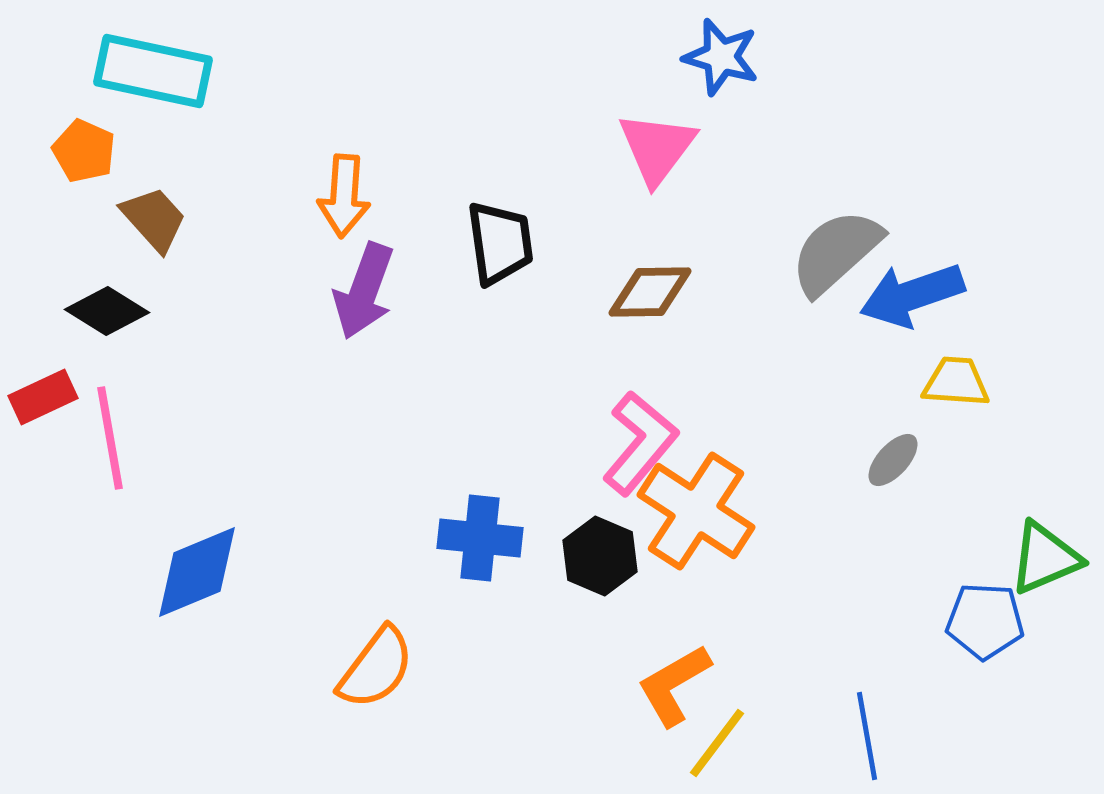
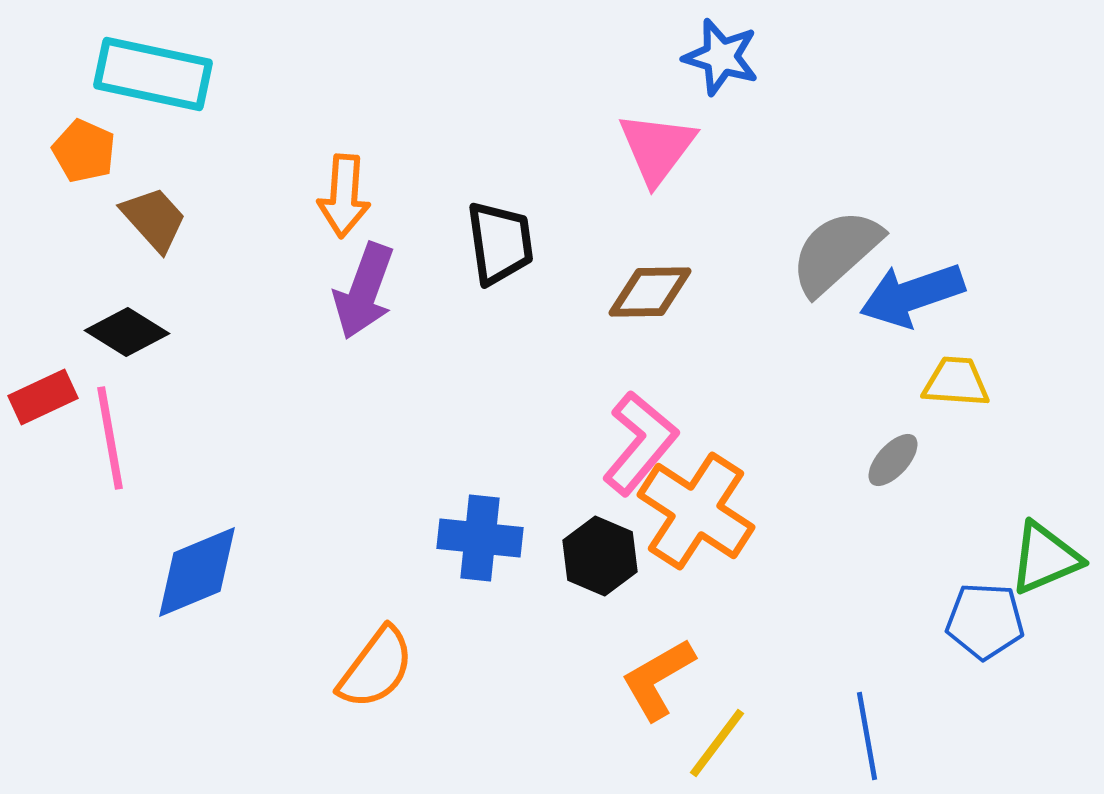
cyan rectangle: moved 3 px down
black diamond: moved 20 px right, 21 px down
orange L-shape: moved 16 px left, 6 px up
